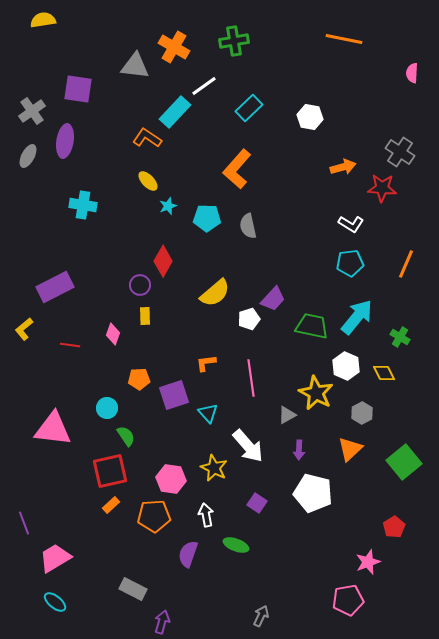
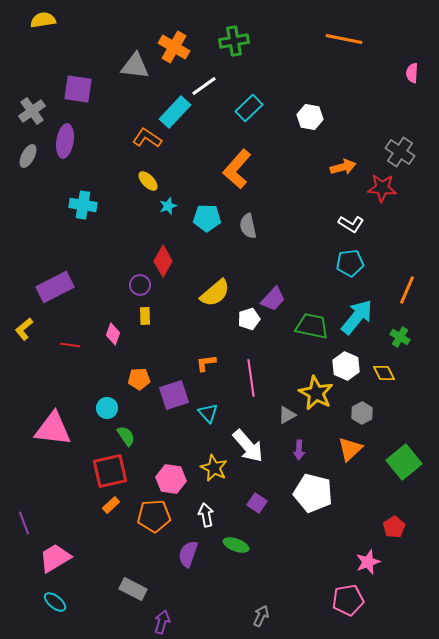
orange line at (406, 264): moved 1 px right, 26 px down
